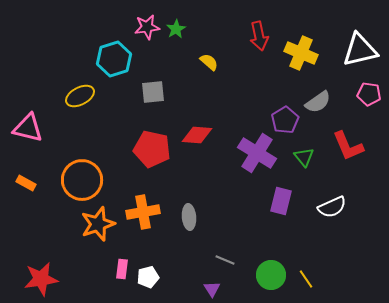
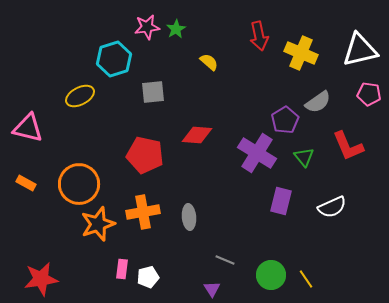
red pentagon: moved 7 px left, 6 px down
orange circle: moved 3 px left, 4 px down
